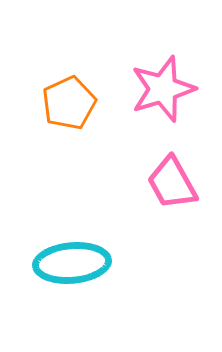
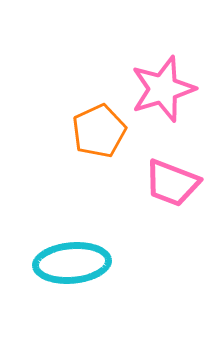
orange pentagon: moved 30 px right, 28 px down
pink trapezoid: rotated 40 degrees counterclockwise
